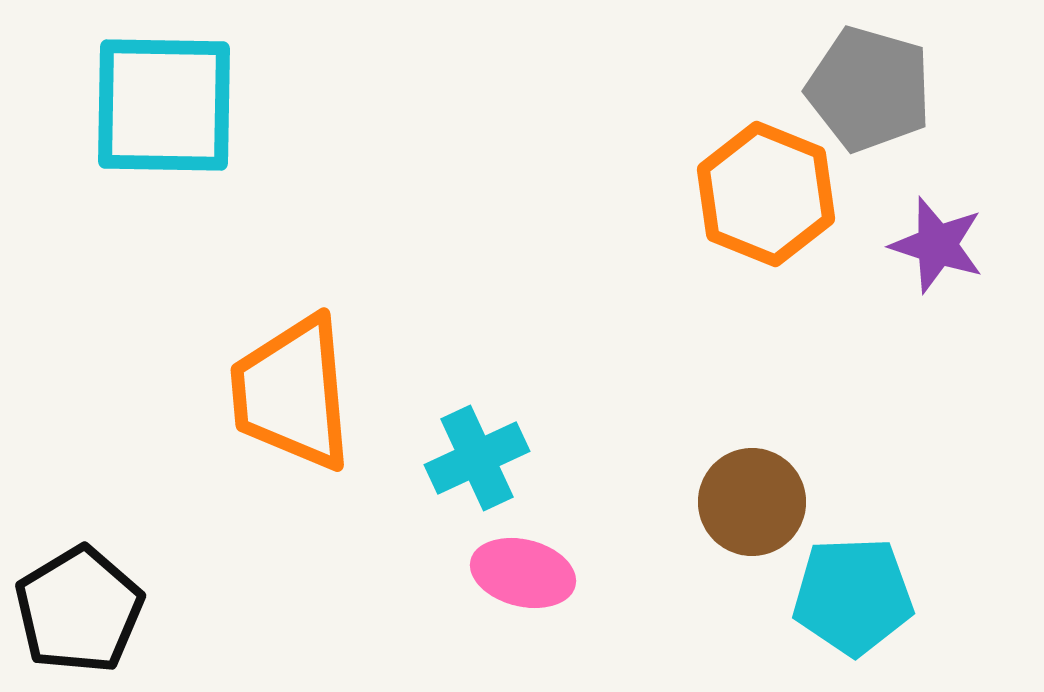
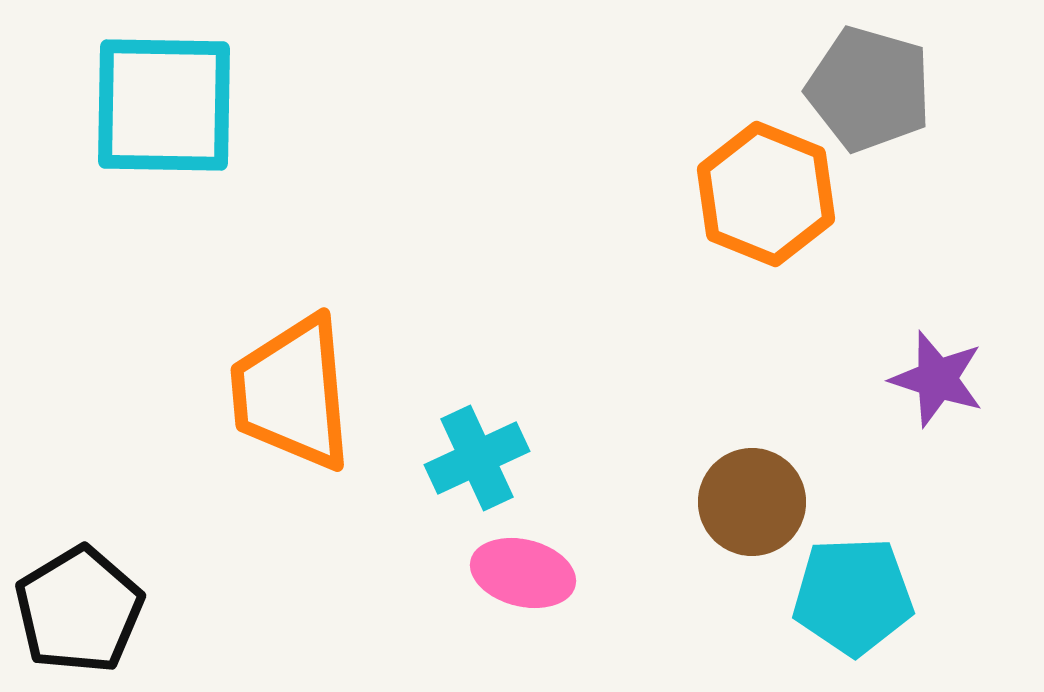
purple star: moved 134 px down
